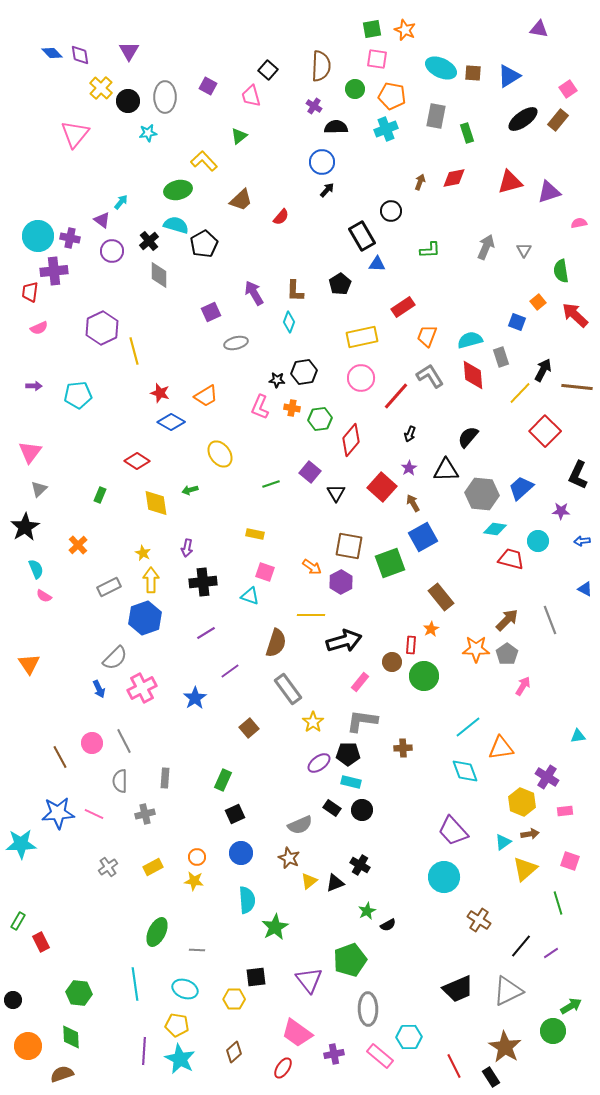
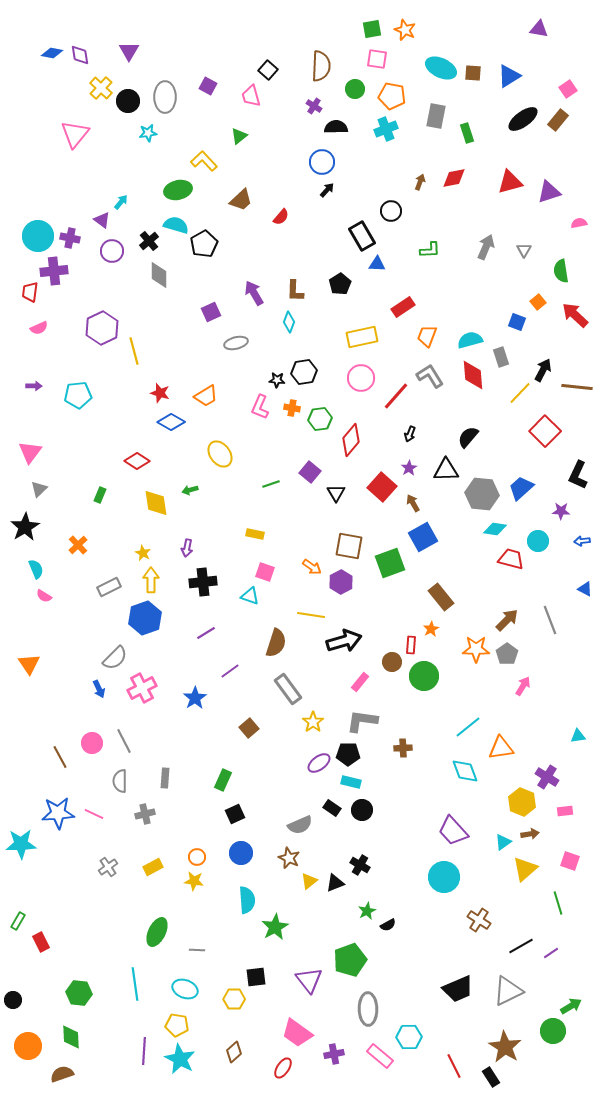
blue diamond at (52, 53): rotated 35 degrees counterclockwise
yellow line at (311, 615): rotated 8 degrees clockwise
black line at (521, 946): rotated 20 degrees clockwise
